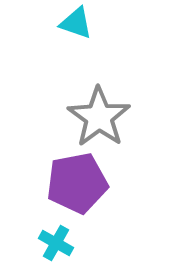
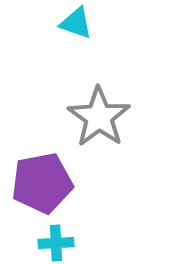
purple pentagon: moved 35 px left
cyan cross: rotated 32 degrees counterclockwise
